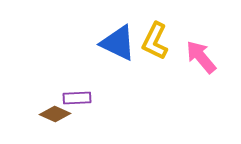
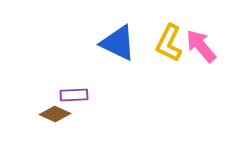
yellow L-shape: moved 14 px right, 2 px down
pink arrow: moved 11 px up
purple rectangle: moved 3 px left, 3 px up
